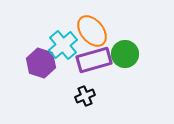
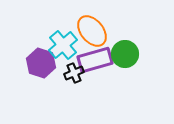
purple rectangle: moved 1 px right
black cross: moved 11 px left, 23 px up
